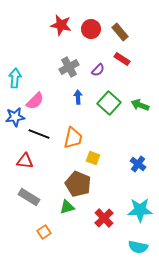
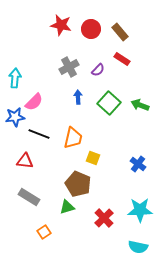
pink semicircle: moved 1 px left, 1 px down
